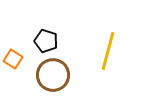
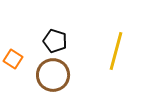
black pentagon: moved 9 px right
yellow line: moved 8 px right
